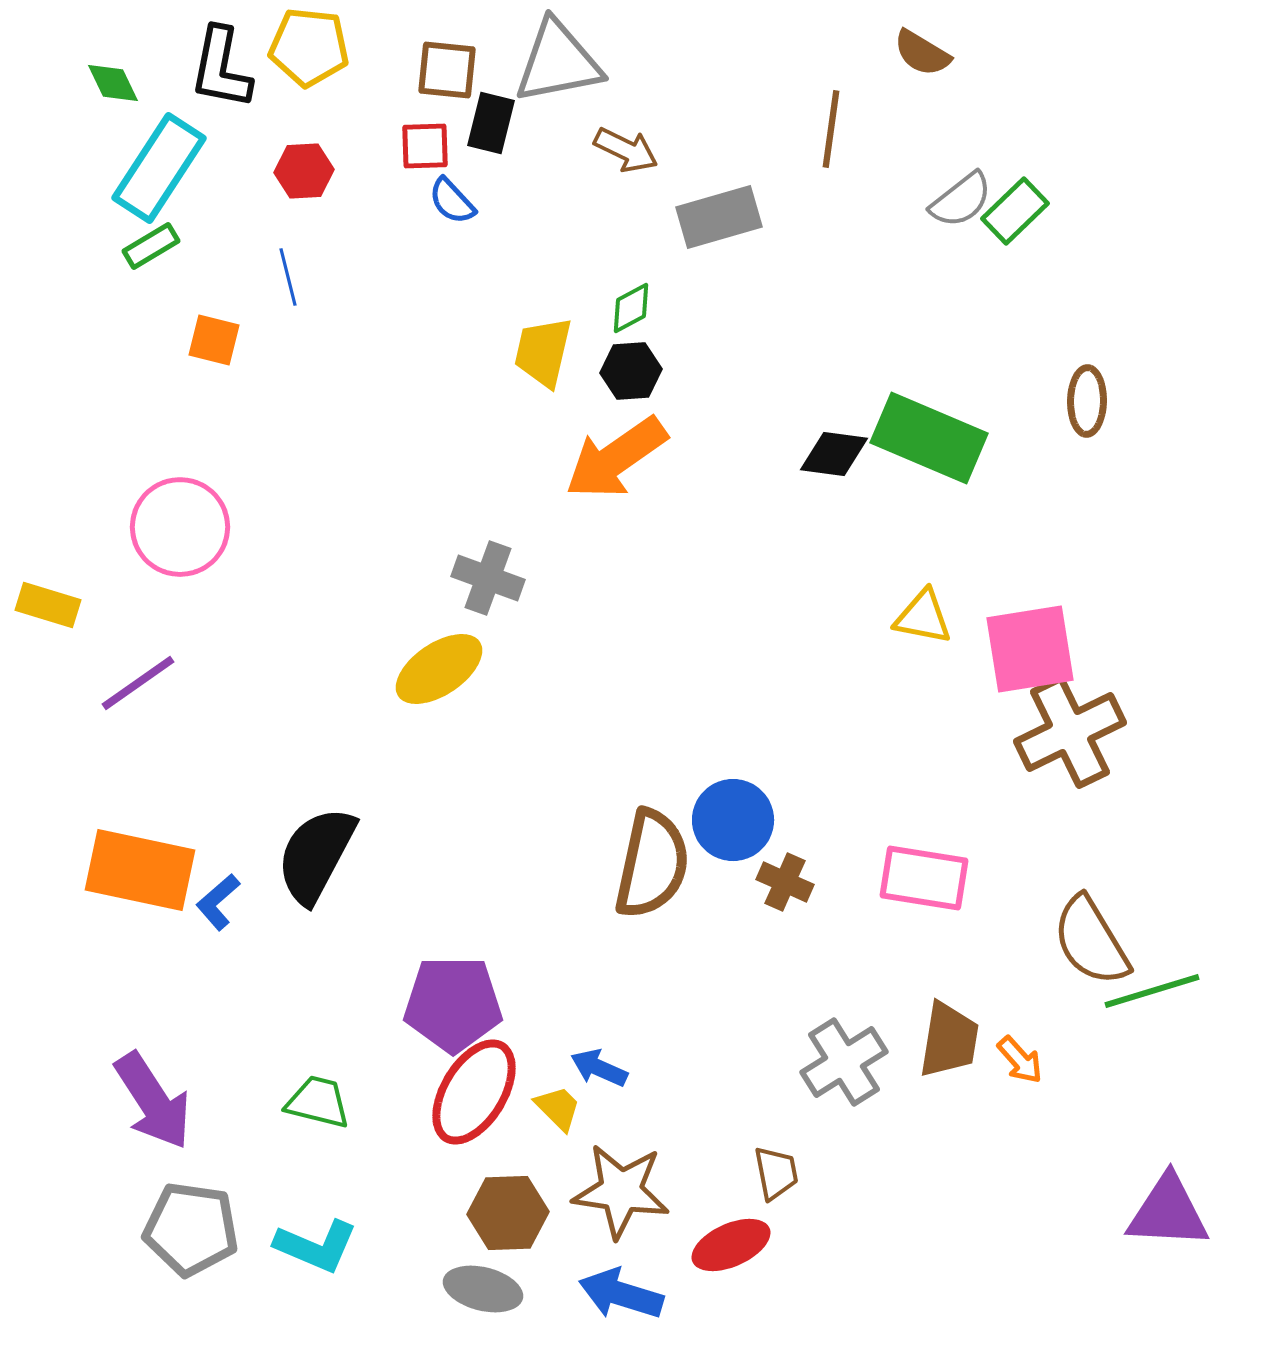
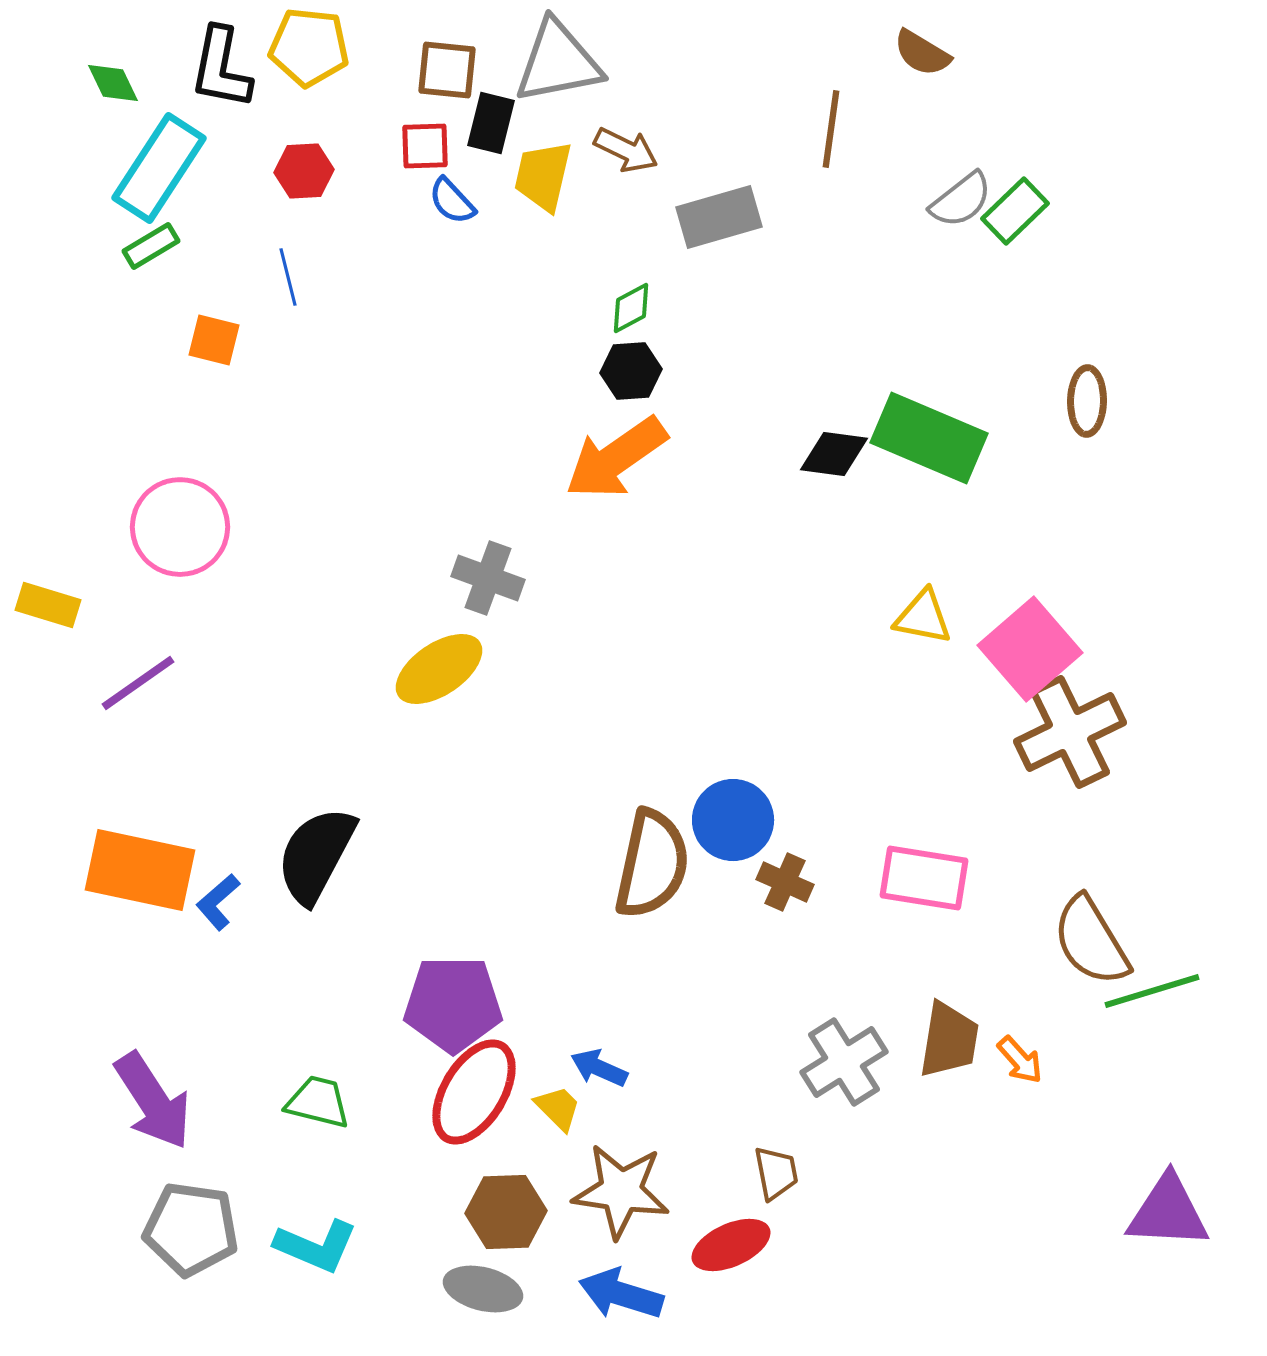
yellow trapezoid at (543, 352): moved 176 px up
pink square at (1030, 649): rotated 32 degrees counterclockwise
brown hexagon at (508, 1213): moved 2 px left, 1 px up
